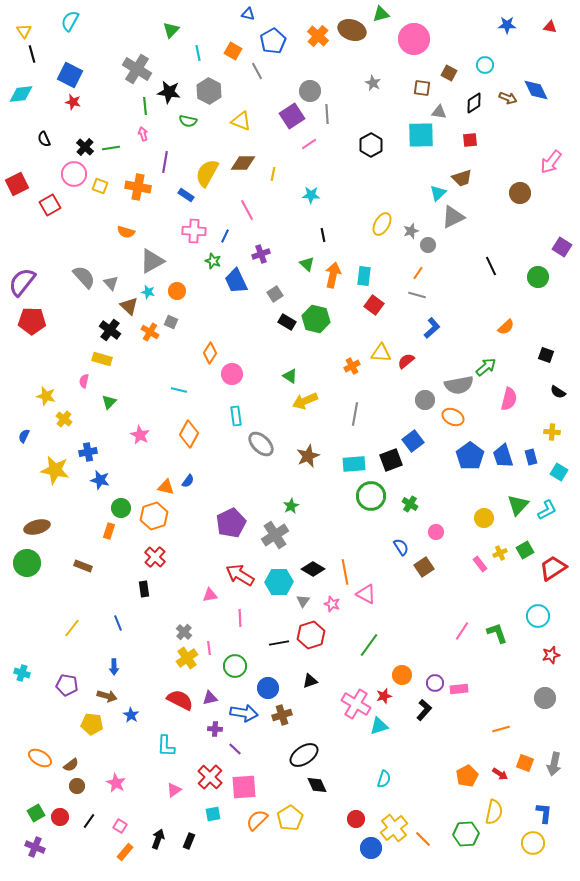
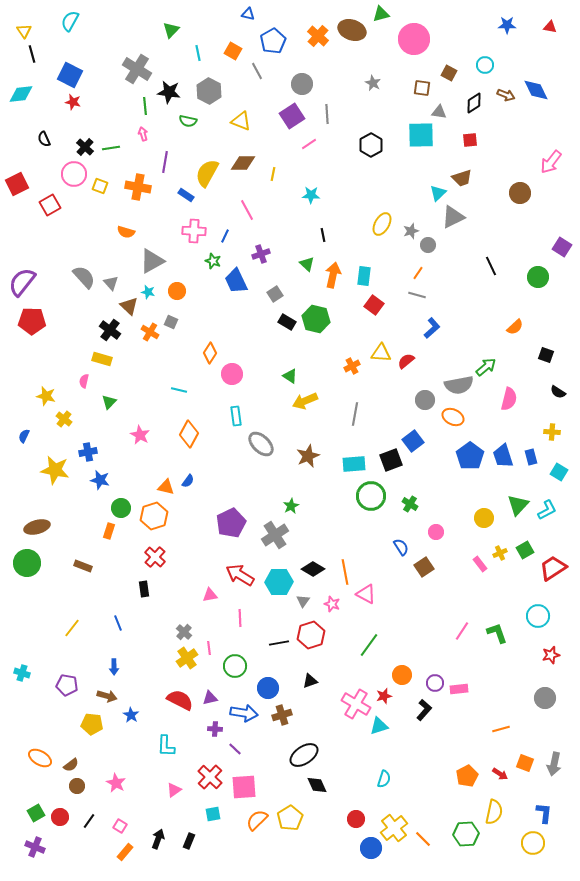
gray circle at (310, 91): moved 8 px left, 7 px up
brown arrow at (508, 98): moved 2 px left, 3 px up
orange semicircle at (506, 327): moved 9 px right
